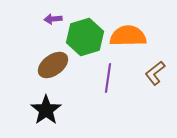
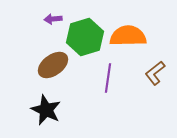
black star: rotated 12 degrees counterclockwise
